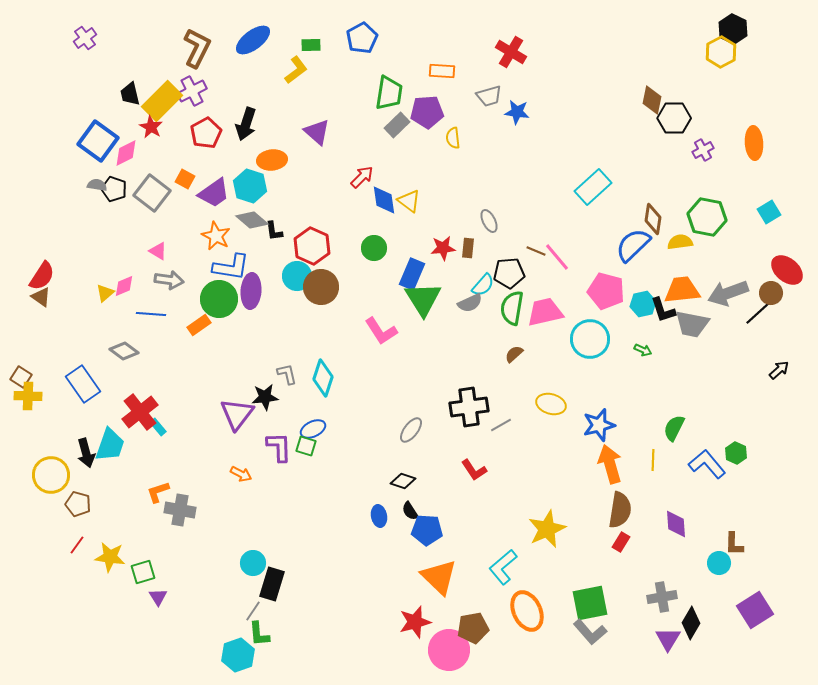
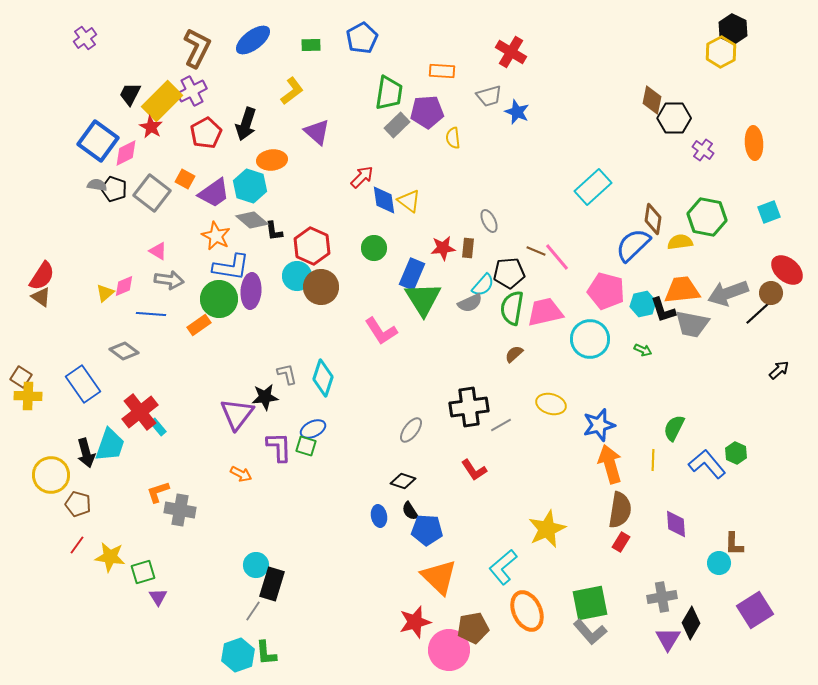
yellow L-shape at (296, 70): moved 4 px left, 21 px down
black trapezoid at (130, 94): rotated 40 degrees clockwise
blue star at (517, 112): rotated 15 degrees clockwise
purple cross at (703, 150): rotated 25 degrees counterclockwise
cyan square at (769, 212): rotated 10 degrees clockwise
cyan circle at (253, 563): moved 3 px right, 2 px down
green L-shape at (259, 634): moved 7 px right, 19 px down
